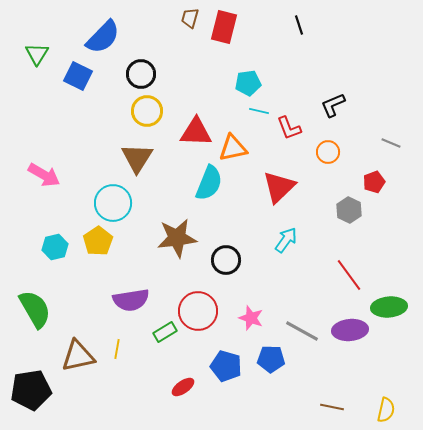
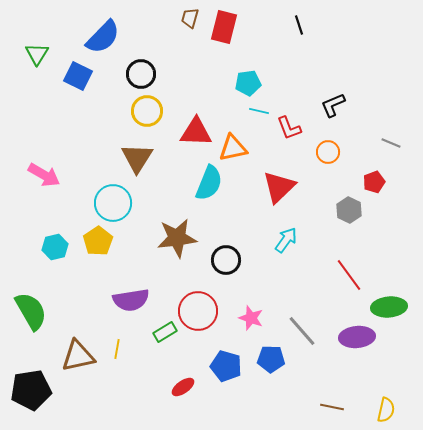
green semicircle at (35, 309): moved 4 px left, 2 px down
purple ellipse at (350, 330): moved 7 px right, 7 px down
gray line at (302, 331): rotated 20 degrees clockwise
